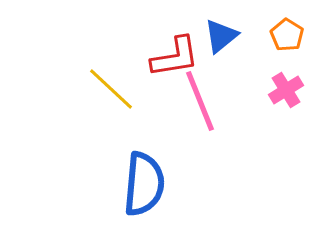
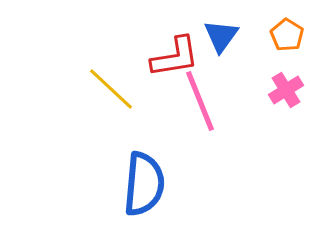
blue triangle: rotated 15 degrees counterclockwise
